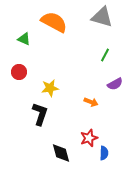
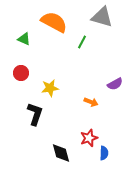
green line: moved 23 px left, 13 px up
red circle: moved 2 px right, 1 px down
black L-shape: moved 5 px left
